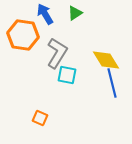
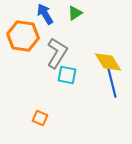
orange hexagon: moved 1 px down
yellow diamond: moved 2 px right, 2 px down
